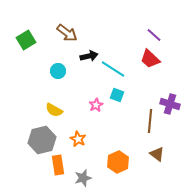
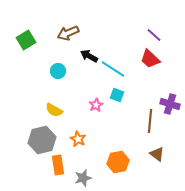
brown arrow: moved 1 px right; rotated 120 degrees clockwise
black arrow: rotated 138 degrees counterclockwise
orange hexagon: rotated 15 degrees clockwise
